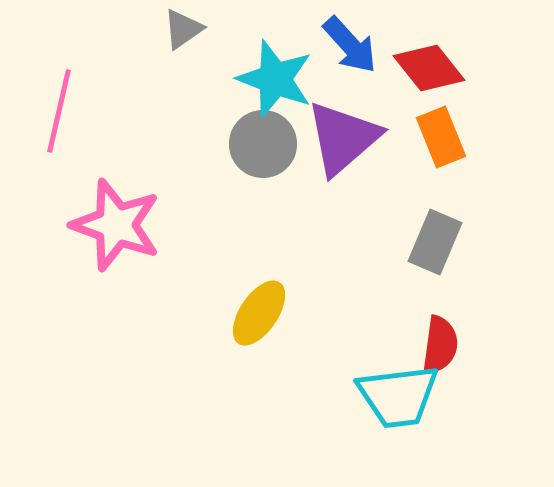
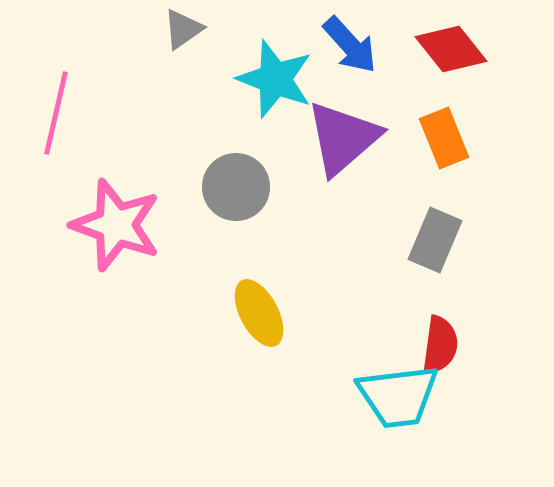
red diamond: moved 22 px right, 19 px up
pink line: moved 3 px left, 2 px down
orange rectangle: moved 3 px right, 1 px down
gray circle: moved 27 px left, 43 px down
gray rectangle: moved 2 px up
yellow ellipse: rotated 62 degrees counterclockwise
